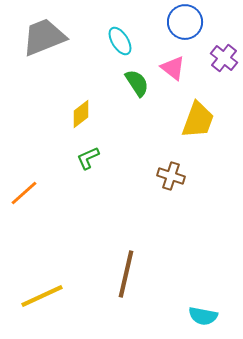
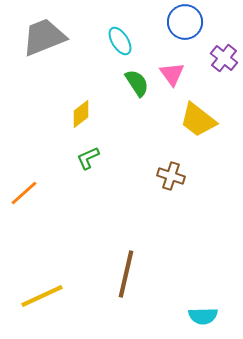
pink triangle: moved 1 px left, 6 px down; rotated 16 degrees clockwise
yellow trapezoid: rotated 108 degrees clockwise
cyan semicircle: rotated 12 degrees counterclockwise
